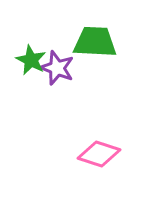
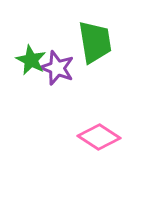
green trapezoid: rotated 78 degrees clockwise
pink diamond: moved 17 px up; rotated 15 degrees clockwise
